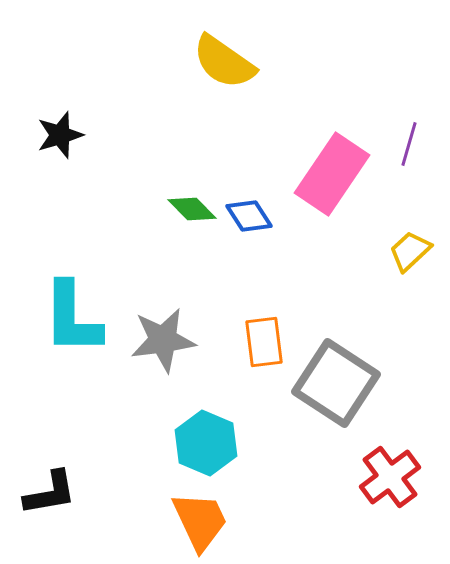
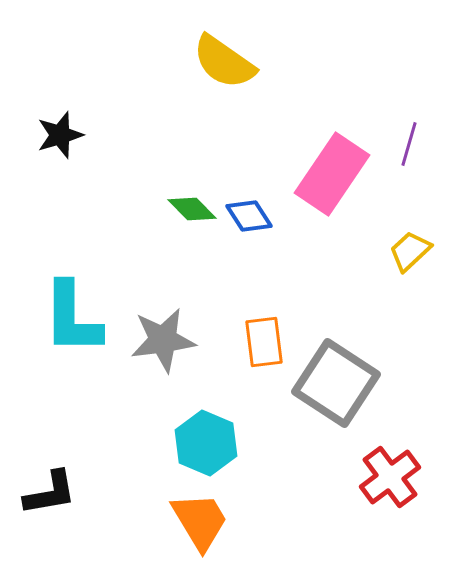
orange trapezoid: rotated 6 degrees counterclockwise
